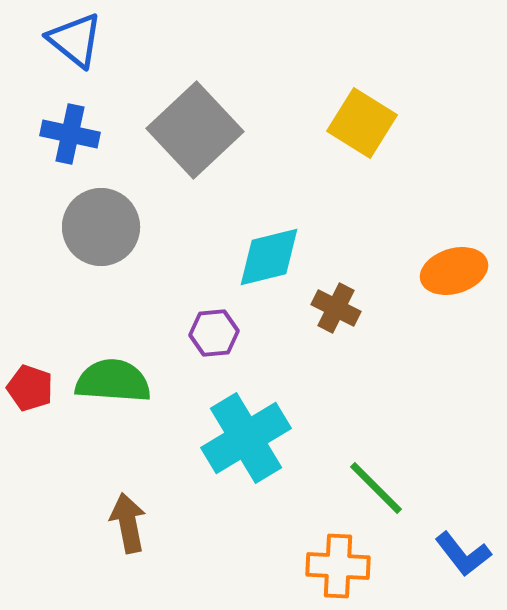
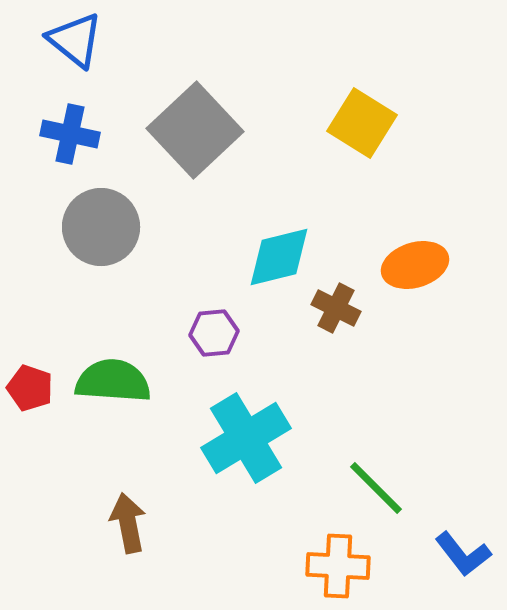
cyan diamond: moved 10 px right
orange ellipse: moved 39 px left, 6 px up
